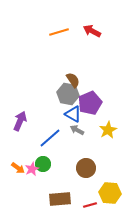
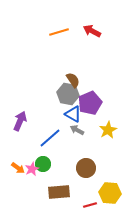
brown rectangle: moved 1 px left, 7 px up
